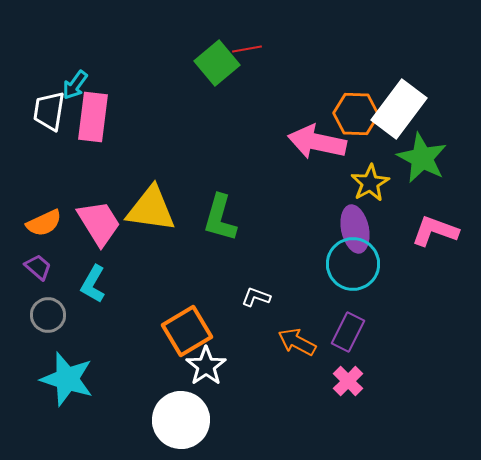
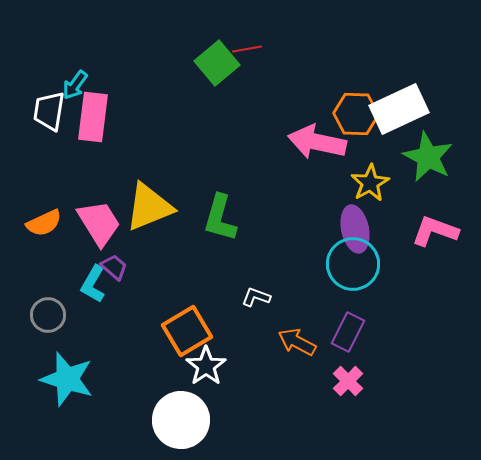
white rectangle: rotated 28 degrees clockwise
green star: moved 6 px right, 1 px up
yellow triangle: moved 2 px left, 2 px up; rotated 30 degrees counterclockwise
purple trapezoid: moved 76 px right
